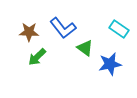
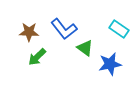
blue L-shape: moved 1 px right, 1 px down
